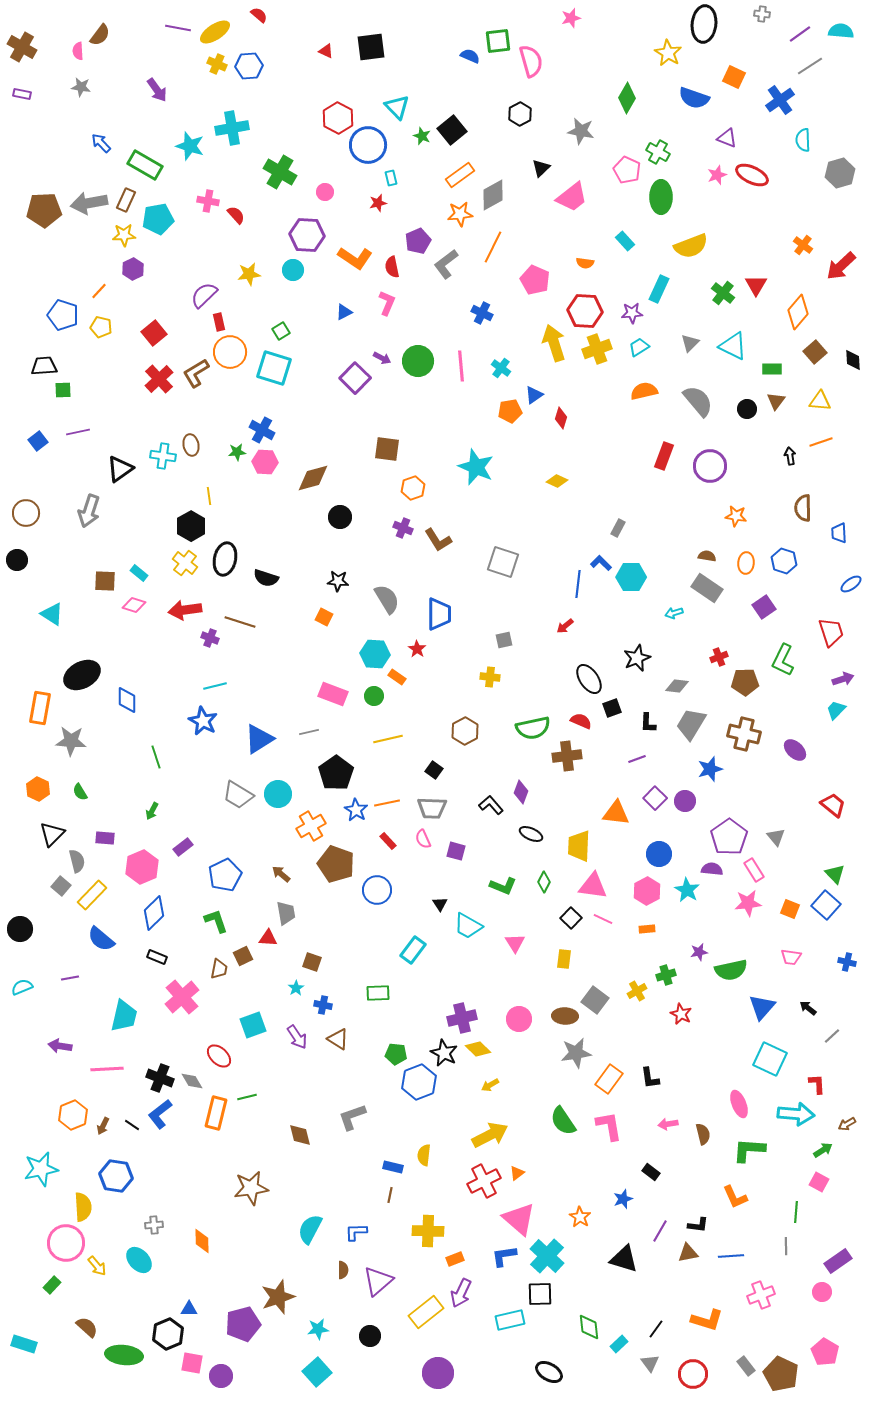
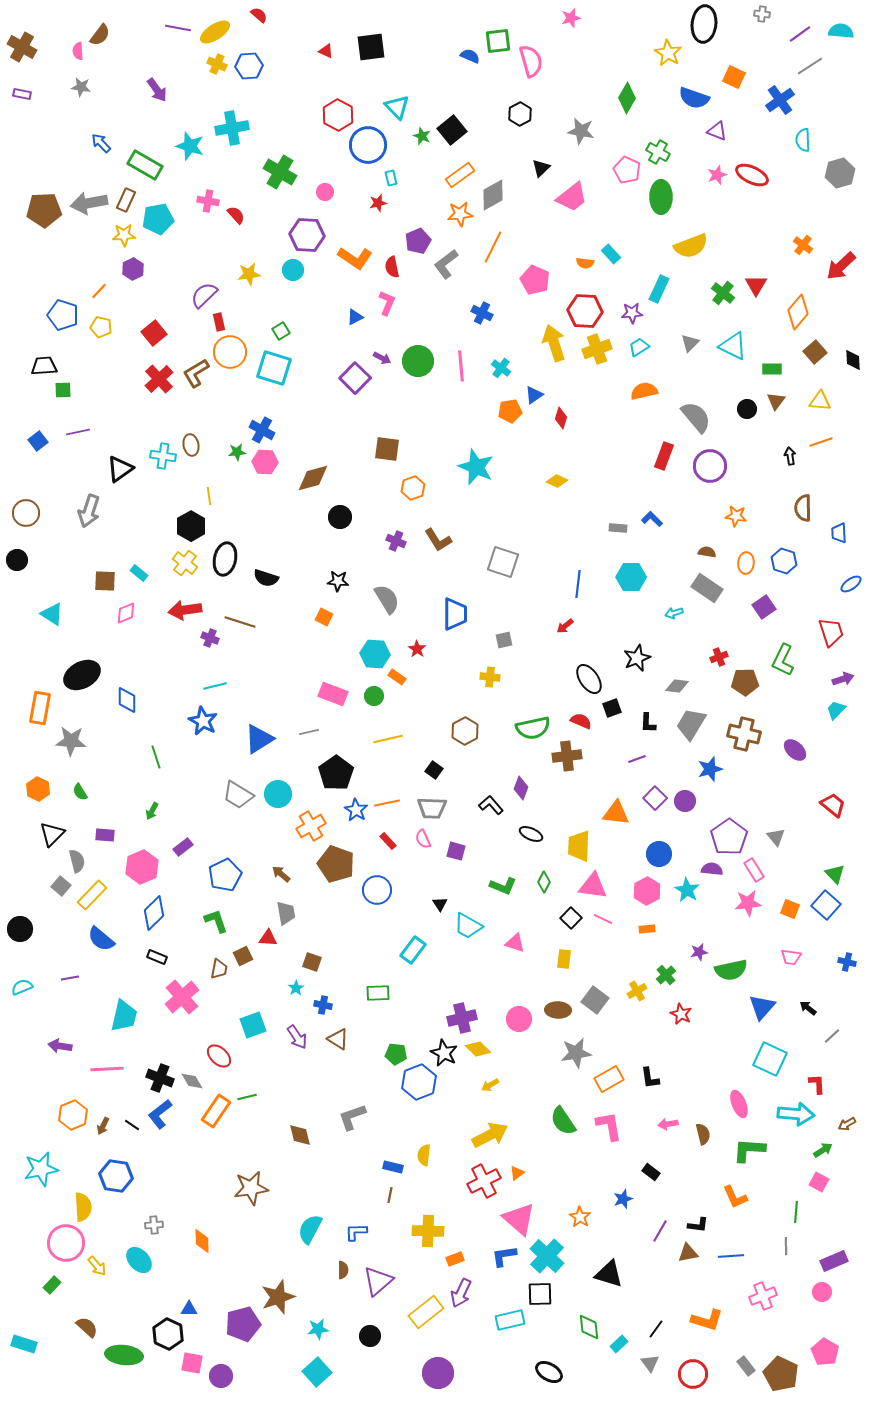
red hexagon at (338, 118): moved 3 px up
purple triangle at (727, 138): moved 10 px left, 7 px up
cyan rectangle at (625, 241): moved 14 px left, 13 px down
blue triangle at (344, 312): moved 11 px right, 5 px down
gray semicircle at (698, 401): moved 2 px left, 16 px down
purple cross at (403, 528): moved 7 px left, 13 px down
gray rectangle at (618, 528): rotated 66 degrees clockwise
brown semicircle at (707, 556): moved 4 px up
blue L-shape at (601, 563): moved 51 px right, 44 px up
pink diamond at (134, 605): moved 8 px left, 8 px down; rotated 40 degrees counterclockwise
blue trapezoid at (439, 614): moved 16 px right
purple diamond at (521, 792): moved 4 px up
purple rectangle at (105, 838): moved 3 px up
pink triangle at (515, 943): rotated 40 degrees counterclockwise
green cross at (666, 975): rotated 24 degrees counterclockwise
brown ellipse at (565, 1016): moved 7 px left, 6 px up
orange rectangle at (609, 1079): rotated 24 degrees clockwise
orange rectangle at (216, 1113): moved 2 px up; rotated 20 degrees clockwise
black triangle at (624, 1259): moved 15 px left, 15 px down
purple rectangle at (838, 1261): moved 4 px left; rotated 12 degrees clockwise
pink cross at (761, 1295): moved 2 px right, 1 px down
black hexagon at (168, 1334): rotated 12 degrees counterclockwise
